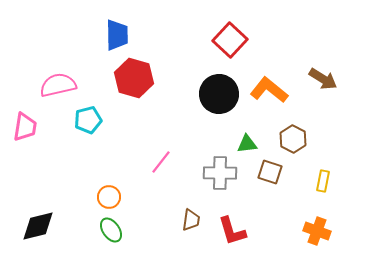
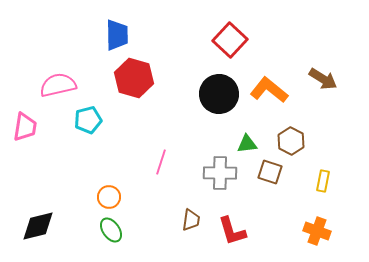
brown hexagon: moved 2 px left, 2 px down
pink line: rotated 20 degrees counterclockwise
